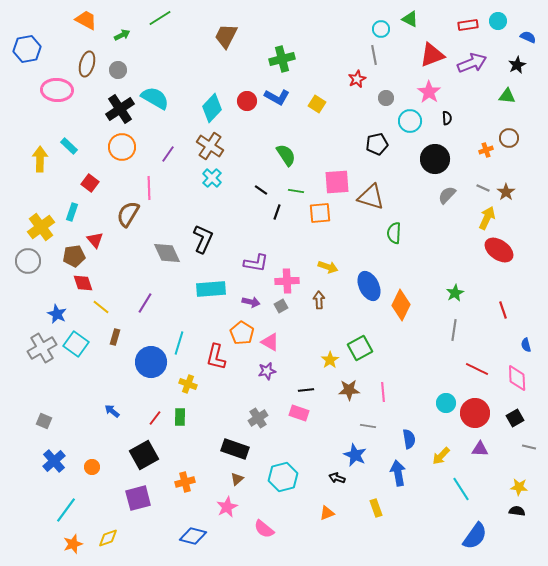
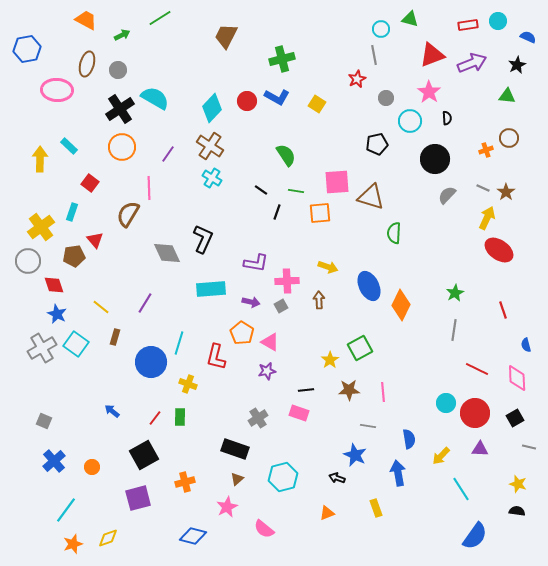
green triangle at (410, 19): rotated 12 degrees counterclockwise
cyan cross at (212, 178): rotated 12 degrees counterclockwise
red diamond at (83, 283): moved 29 px left, 2 px down
yellow star at (519, 487): moved 1 px left, 3 px up; rotated 12 degrees clockwise
